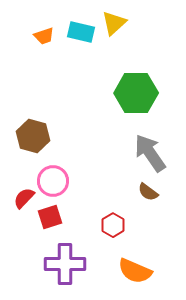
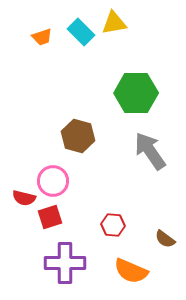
yellow triangle: rotated 32 degrees clockwise
cyan rectangle: rotated 32 degrees clockwise
orange trapezoid: moved 2 px left, 1 px down
brown hexagon: moved 45 px right
gray arrow: moved 2 px up
brown semicircle: moved 17 px right, 47 px down
red semicircle: rotated 120 degrees counterclockwise
red hexagon: rotated 25 degrees counterclockwise
purple cross: moved 1 px up
orange semicircle: moved 4 px left
